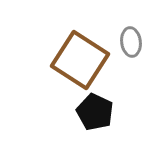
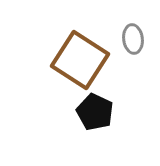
gray ellipse: moved 2 px right, 3 px up
